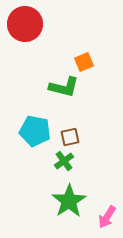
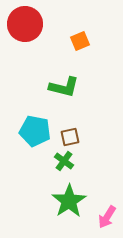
orange square: moved 4 px left, 21 px up
green cross: rotated 18 degrees counterclockwise
